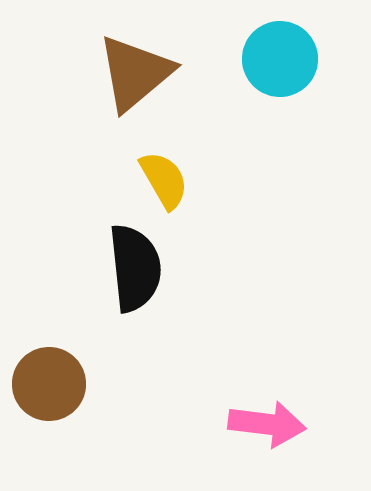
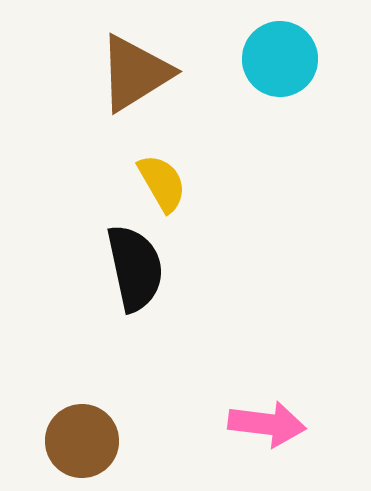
brown triangle: rotated 8 degrees clockwise
yellow semicircle: moved 2 px left, 3 px down
black semicircle: rotated 6 degrees counterclockwise
brown circle: moved 33 px right, 57 px down
